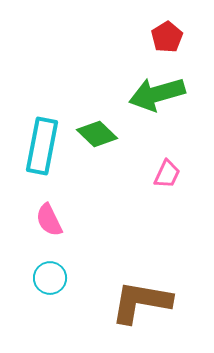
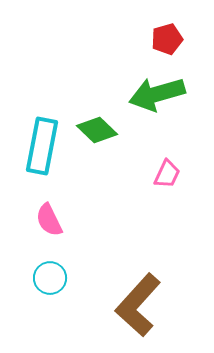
red pentagon: moved 2 px down; rotated 16 degrees clockwise
green diamond: moved 4 px up
brown L-shape: moved 3 px left, 3 px down; rotated 58 degrees counterclockwise
